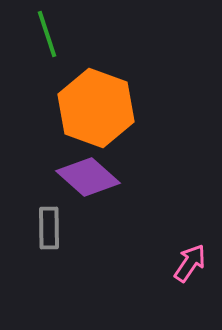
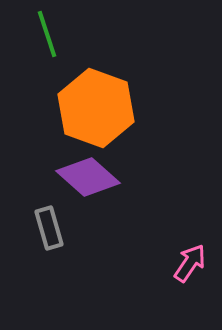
gray rectangle: rotated 15 degrees counterclockwise
